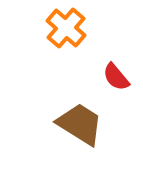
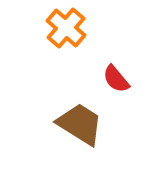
red semicircle: moved 2 px down
